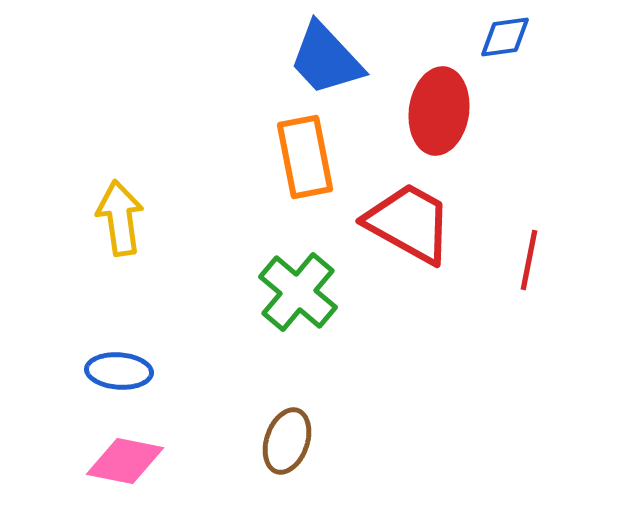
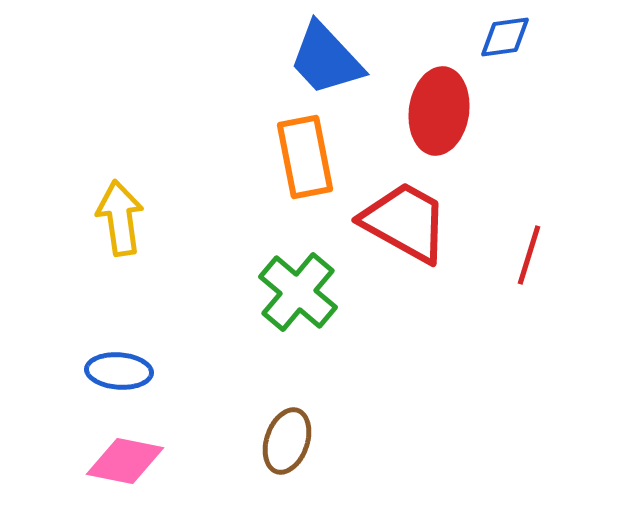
red trapezoid: moved 4 px left, 1 px up
red line: moved 5 px up; rotated 6 degrees clockwise
